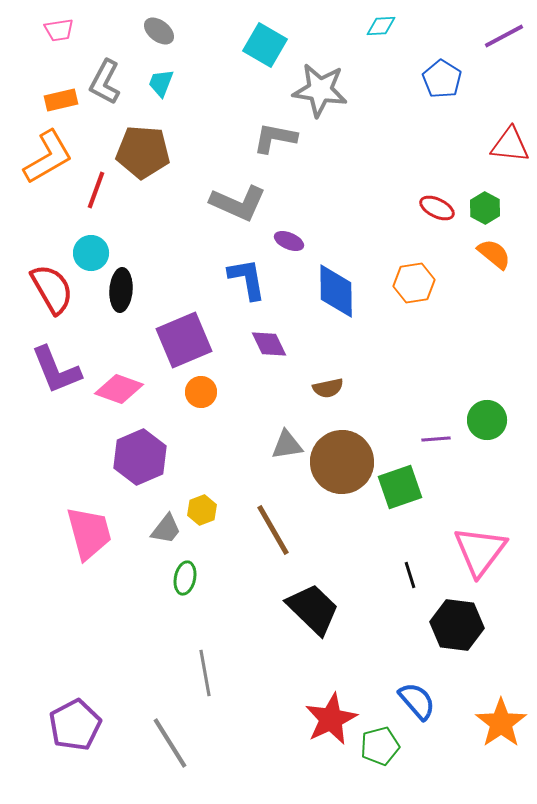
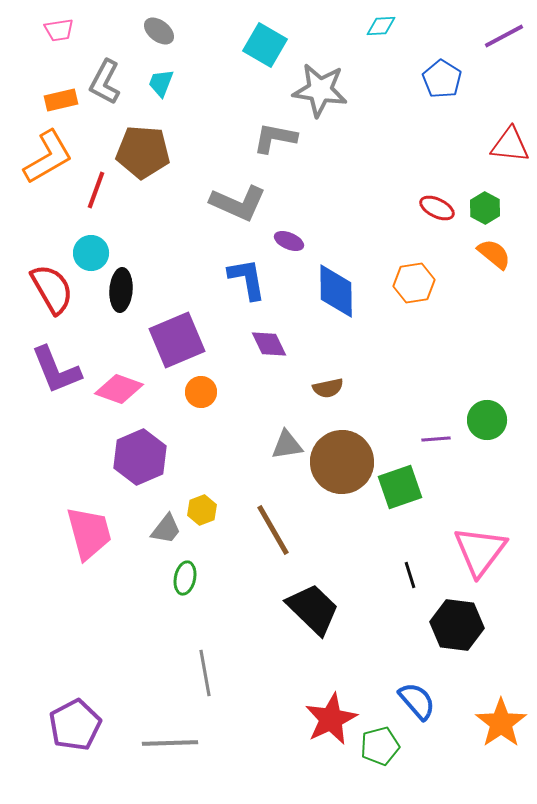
purple square at (184, 340): moved 7 px left
gray line at (170, 743): rotated 60 degrees counterclockwise
